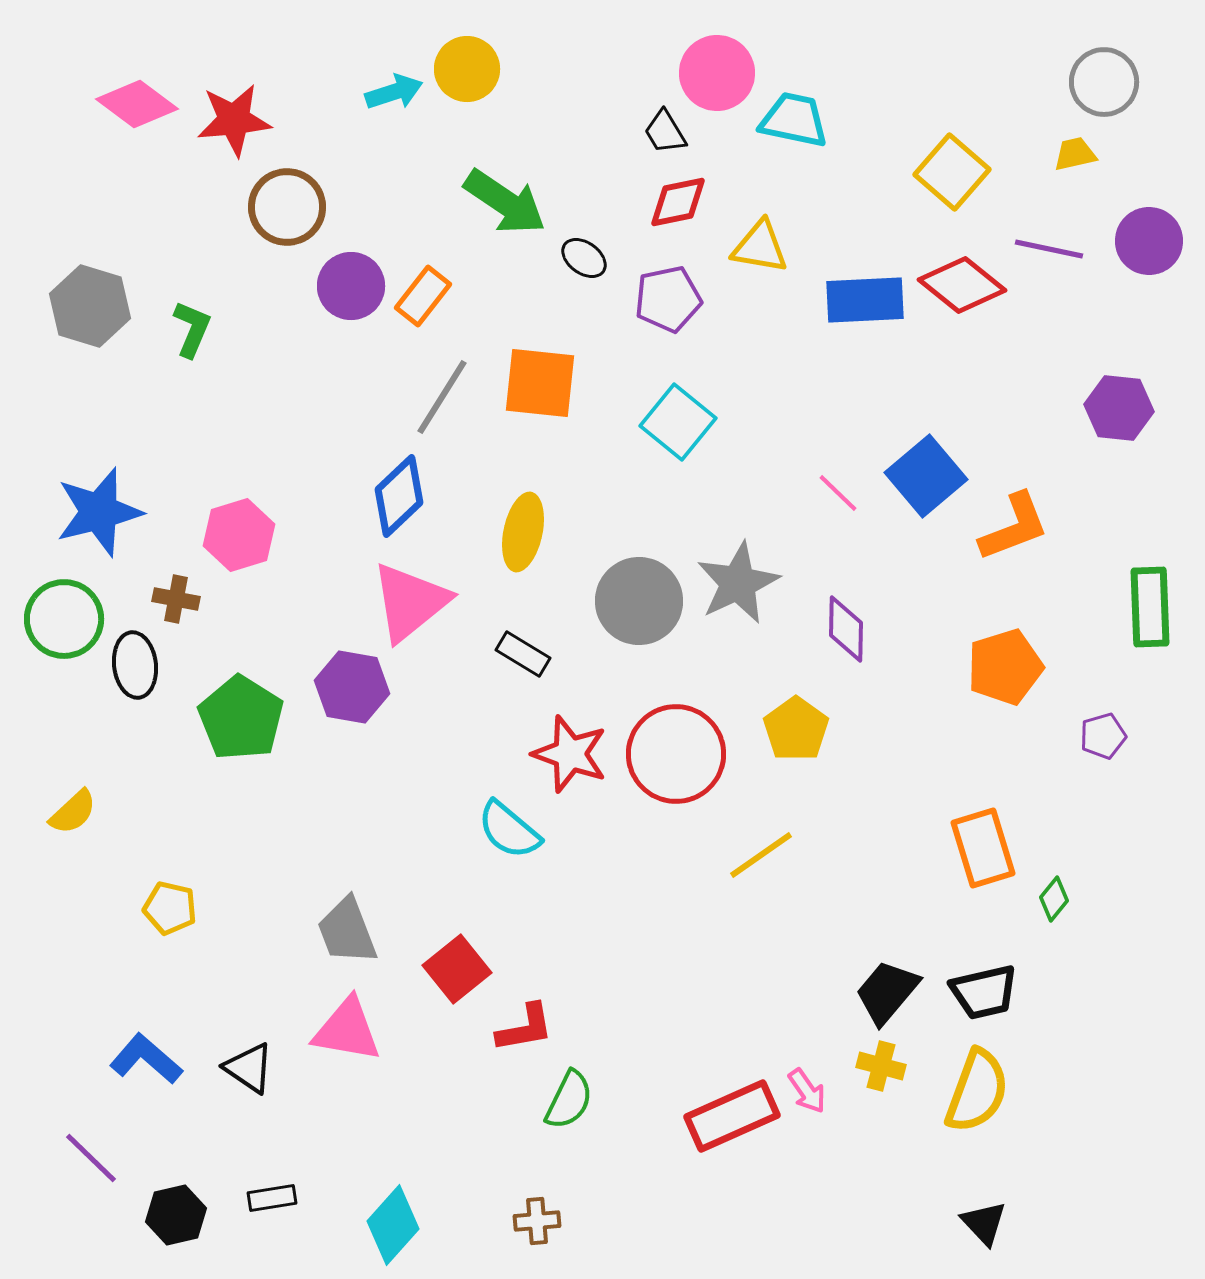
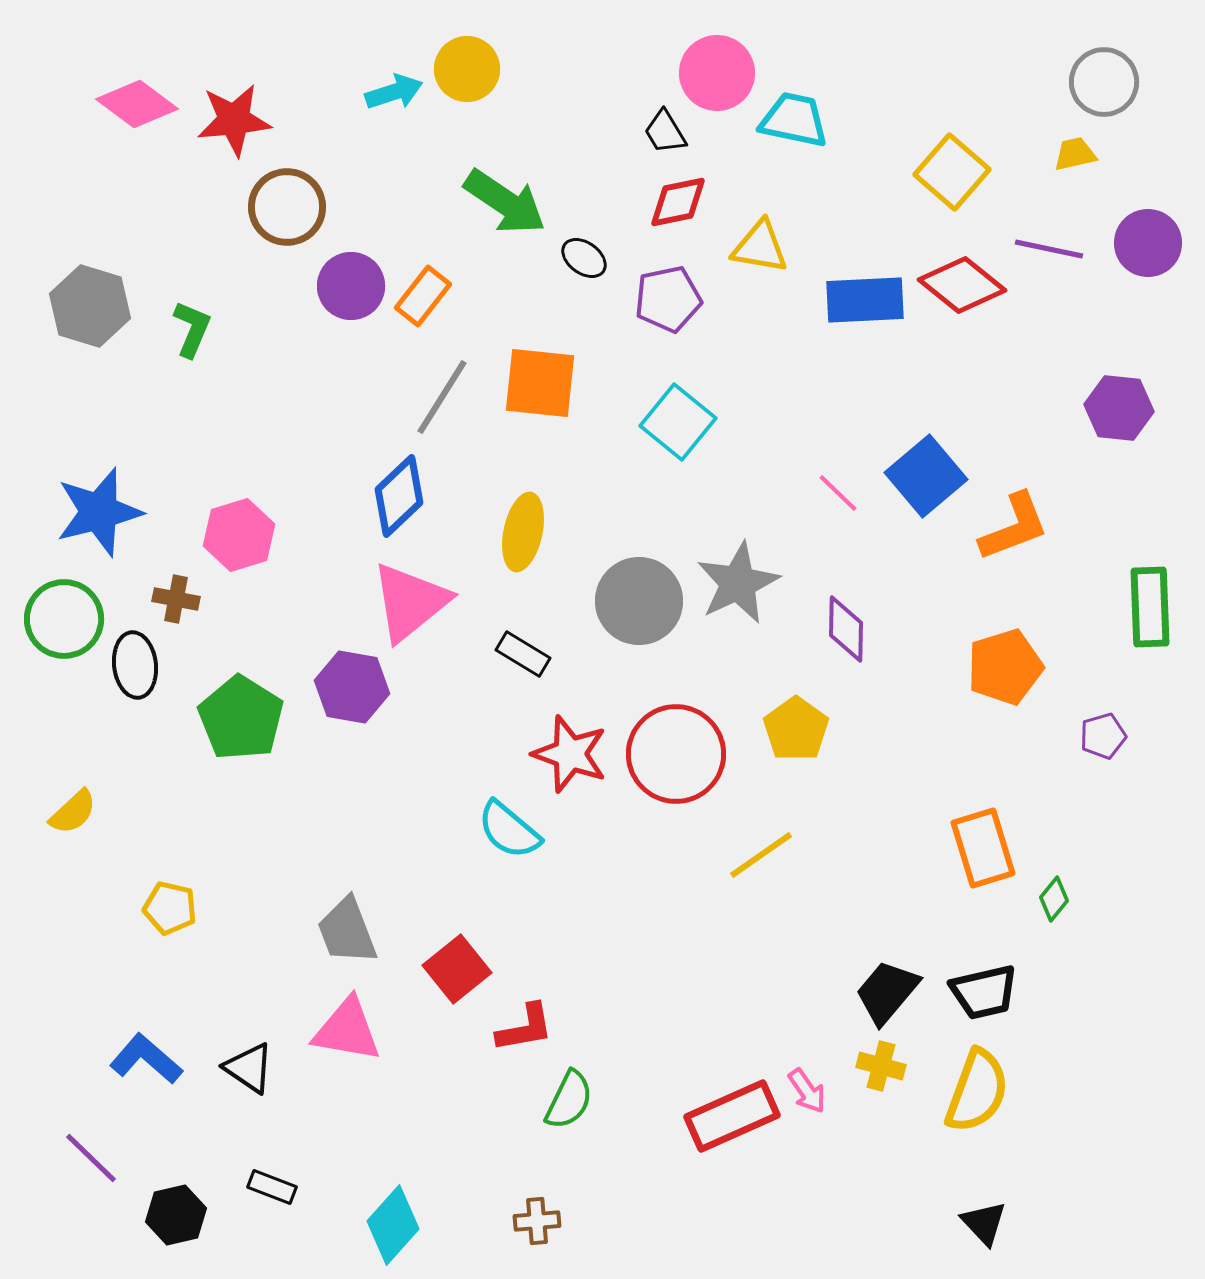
purple circle at (1149, 241): moved 1 px left, 2 px down
black rectangle at (272, 1198): moved 11 px up; rotated 30 degrees clockwise
